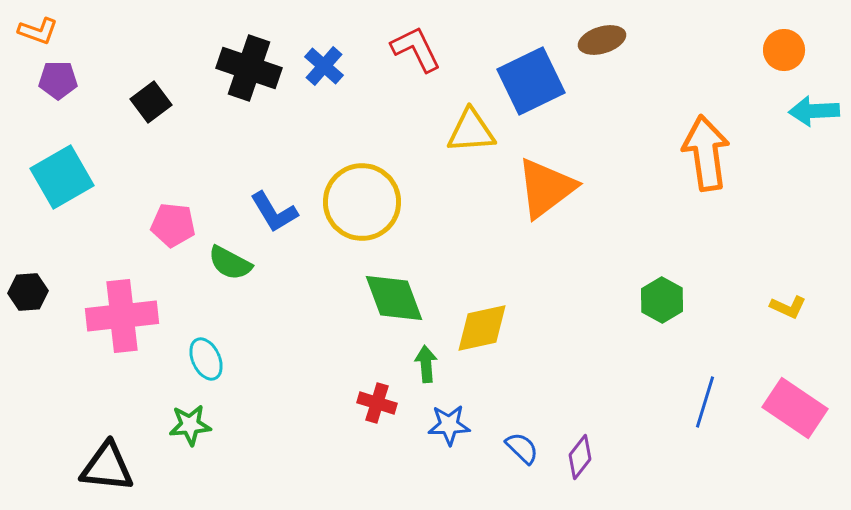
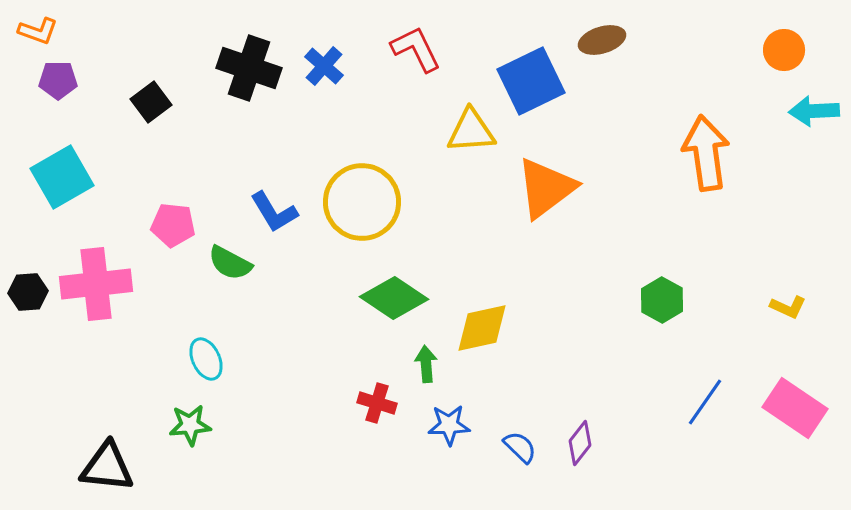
green diamond: rotated 36 degrees counterclockwise
pink cross: moved 26 px left, 32 px up
blue line: rotated 18 degrees clockwise
blue semicircle: moved 2 px left, 1 px up
purple diamond: moved 14 px up
